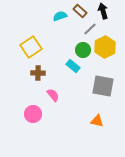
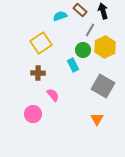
brown rectangle: moved 1 px up
gray line: moved 1 px down; rotated 16 degrees counterclockwise
yellow square: moved 10 px right, 4 px up
cyan rectangle: moved 1 px up; rotated 24 degrees clockwise
gray square: rotated 20 degrees clockwise
orange triangle: moved 2 px up; rotated 48 degrees clockwise
